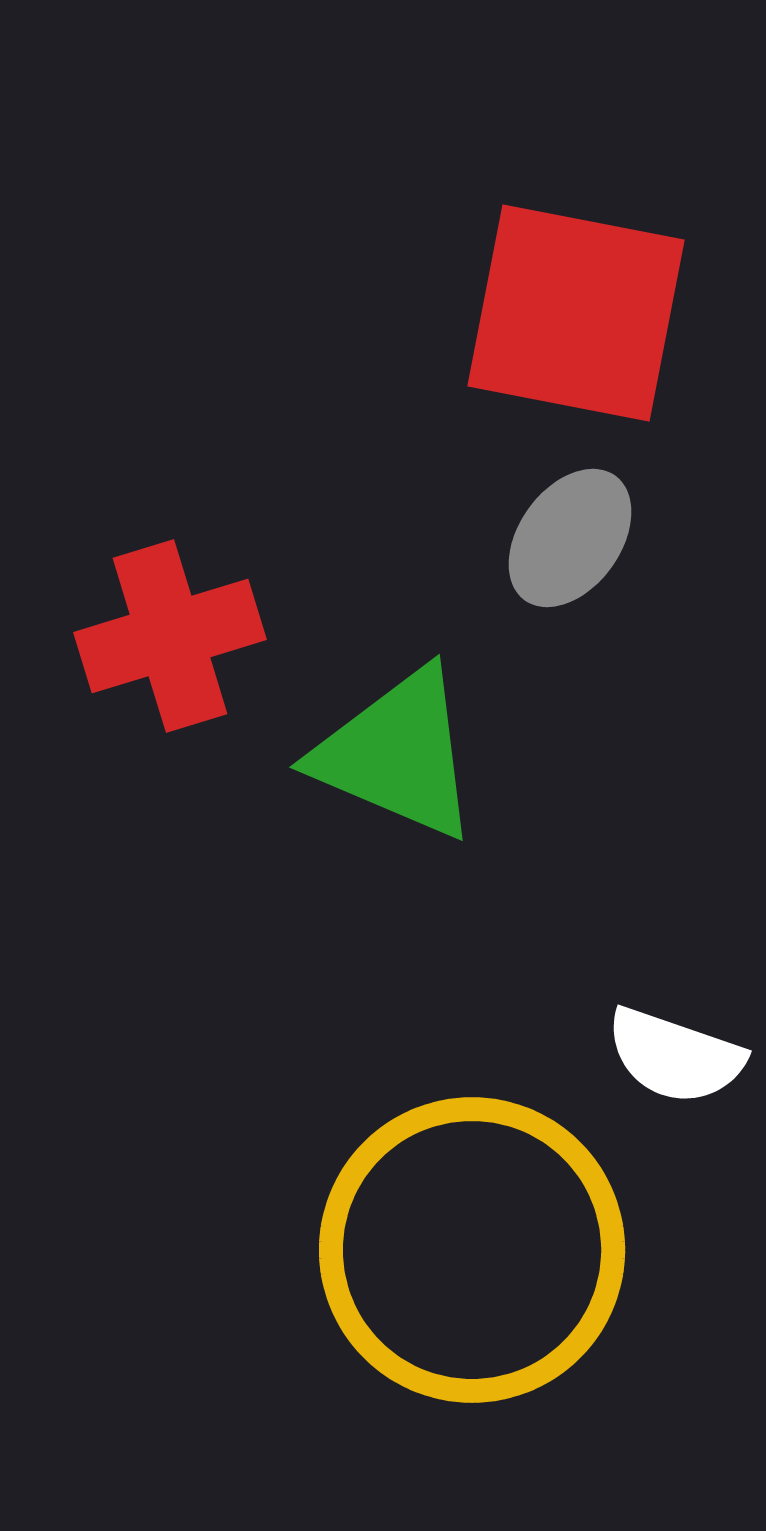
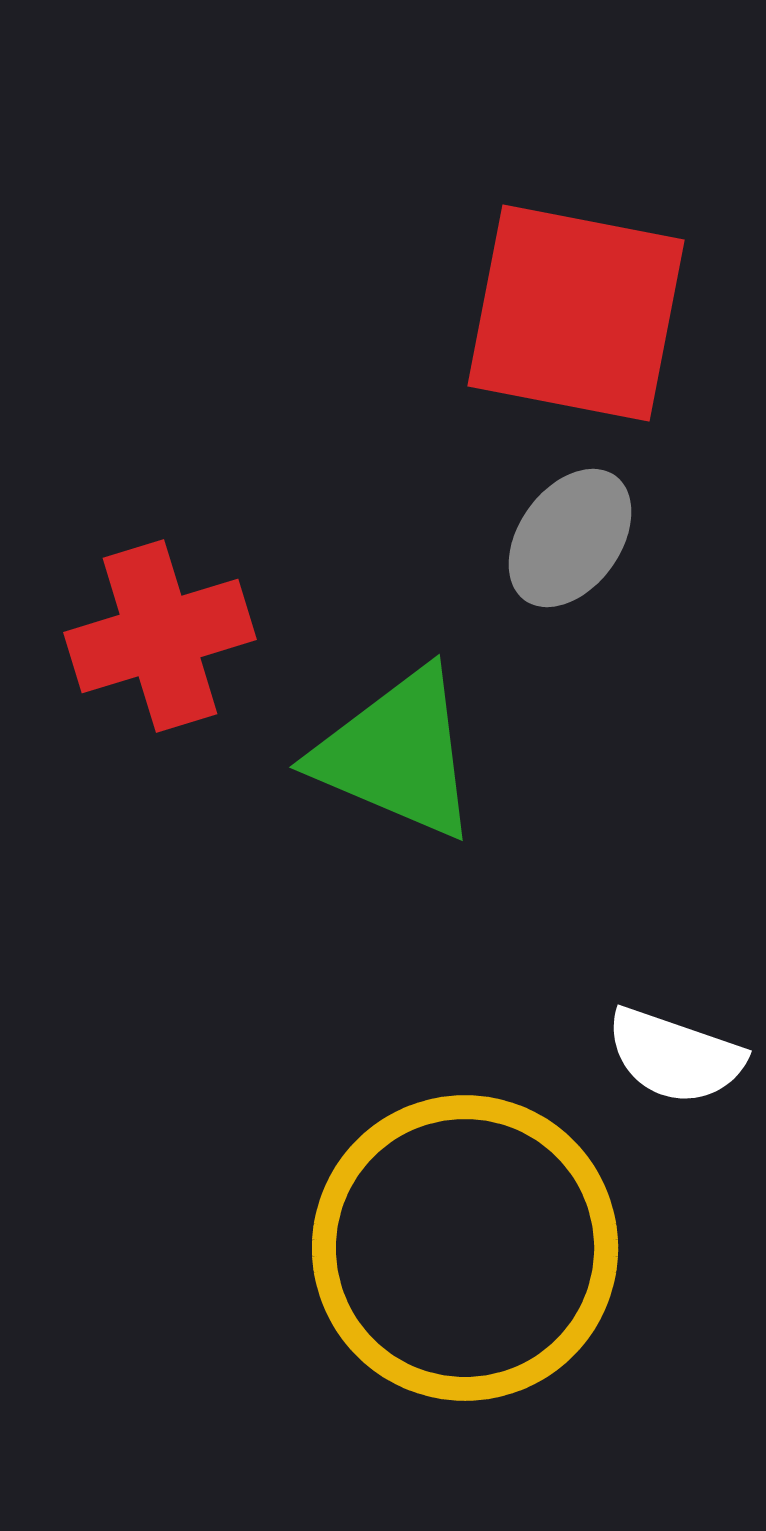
red cross: moved 10 px left
yellow circle: moved 7 px left, 2 px up
